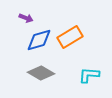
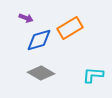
orange rectangle: moved 9 px up
cyan L-shape: moved 4 px right
